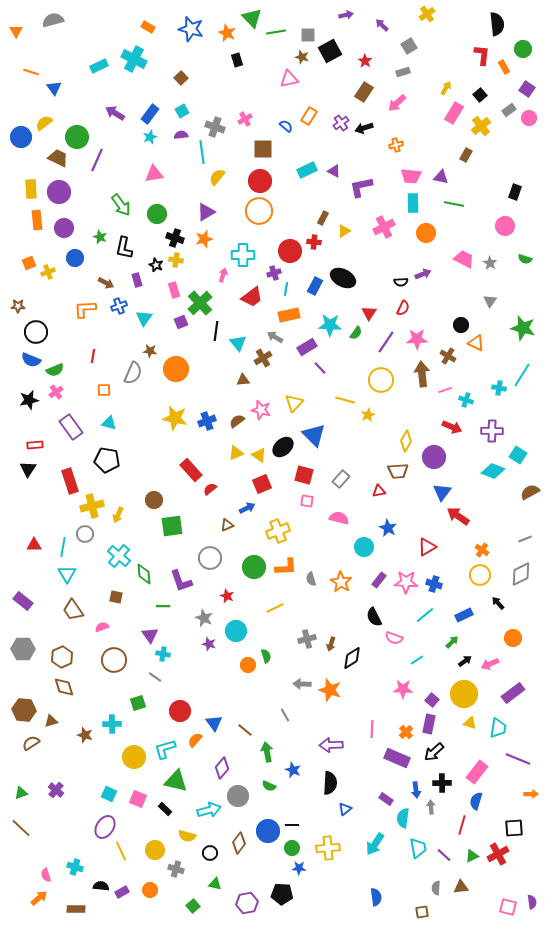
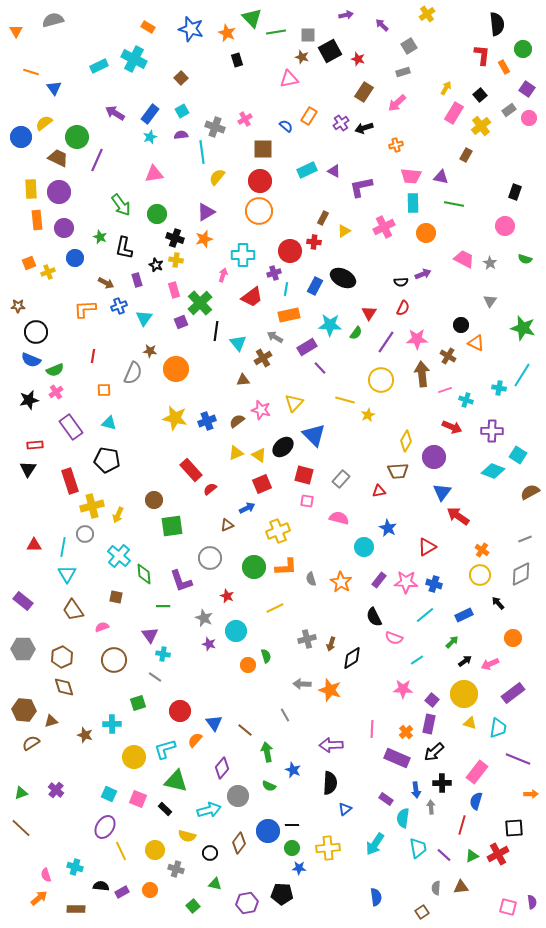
red star at (365, 61): moved 7 px left, 2 px up; rotated 16 degrees counterclockwise
brown square at (422, 912): rotated 24 degrees counterclockwise
